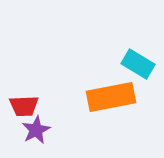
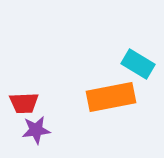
red trapezoid: moved 3 px up
purple star: rotated 20 degrees clockwise
